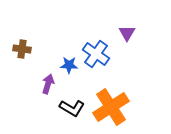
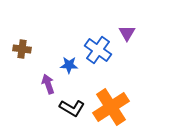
blue cross: moved 2 px right, 4 px up
purple arrow: rotated 36 degrees counterclockwise
